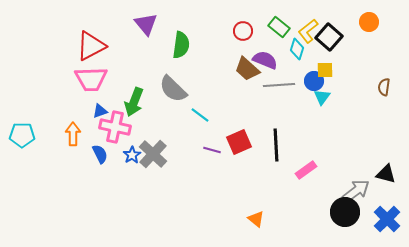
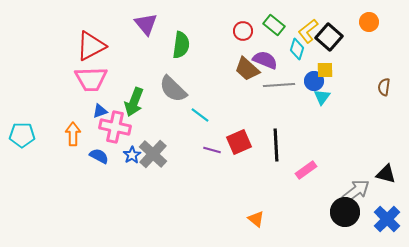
green rectangle: moved 5 px left, 2 px up
blue semicircle: moved 1 px left, 2 px down; rotated 36 degrees counterclockwise
